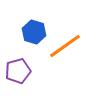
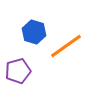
orange line: moved 1 px right
